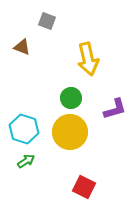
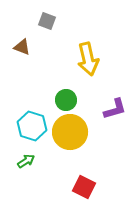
green circle: moved 5 px left, 2 px down
cyan hexagon: moved 8 px right, 3 px up
